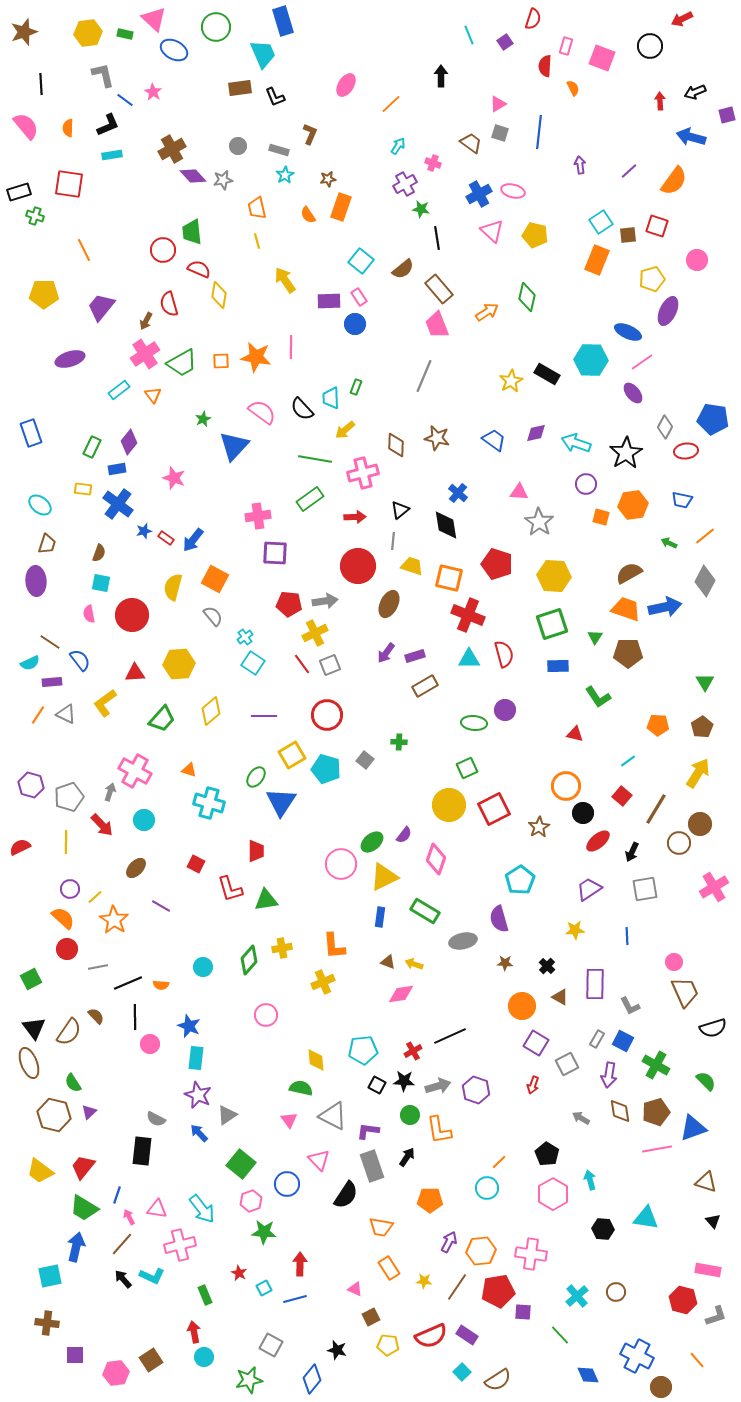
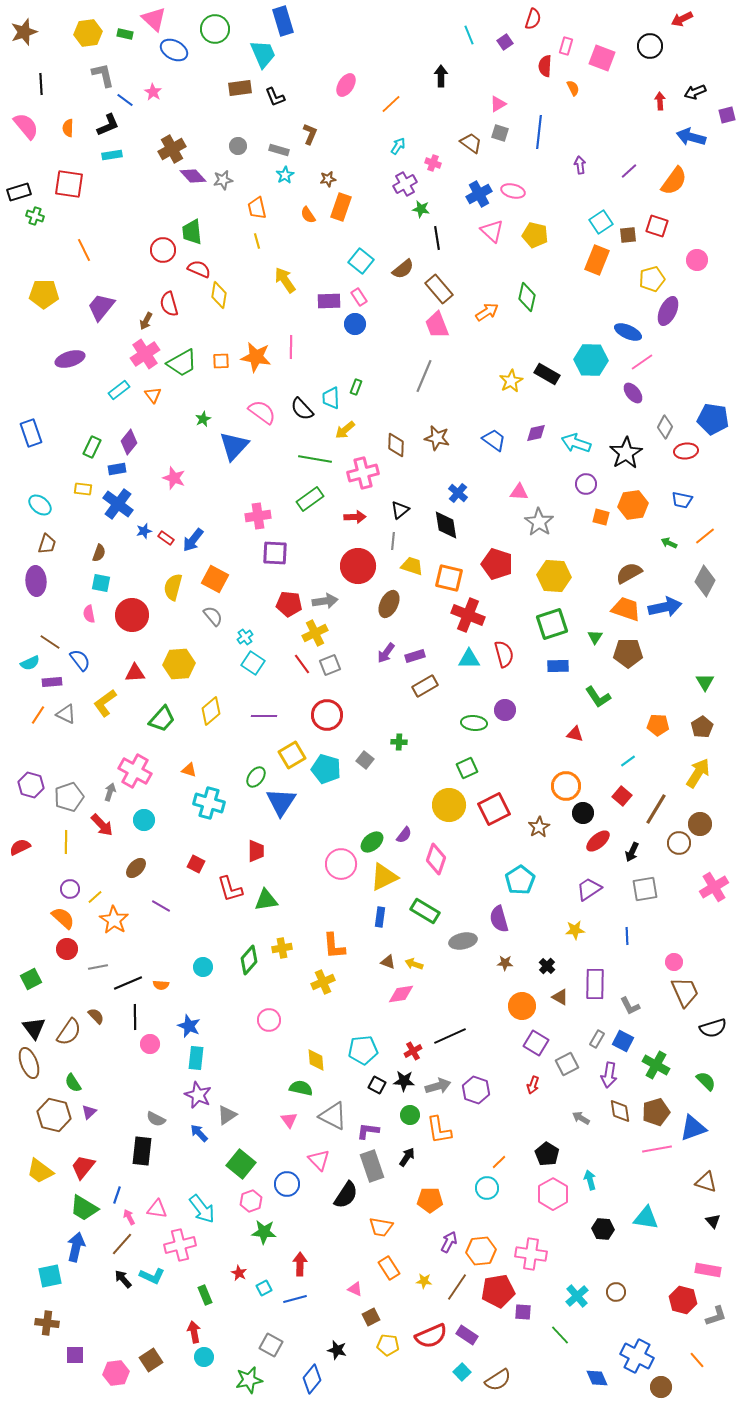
green circle at (216, 27): moved 1 px left, 2 px down
pink circle at (266, 1015): moved 3 px right, 5 px down
blue diamond at (588, 1375): moved 9 px right, 3 px down
